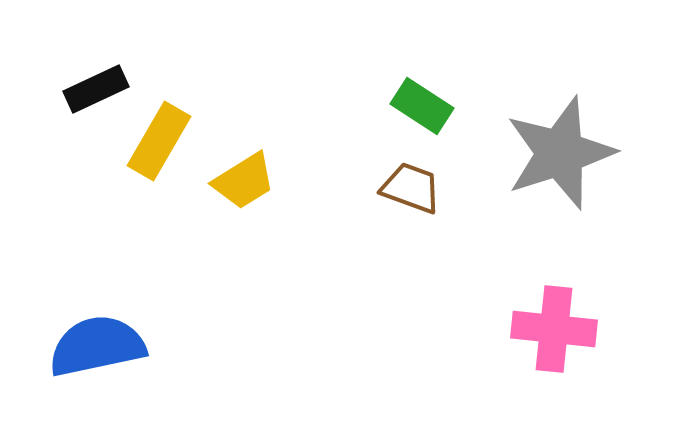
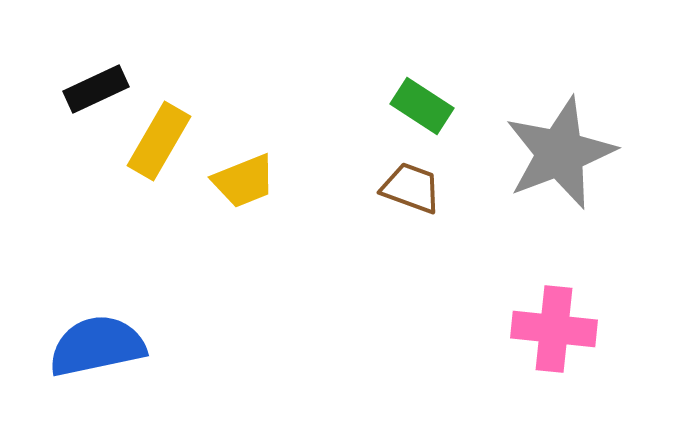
gray star: rotated 3 degrees counterclockwise
yellow trapezoid: rotated 10 degrees clockwise
